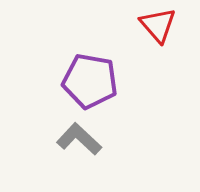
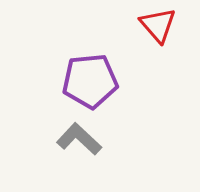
purple pentagon: rotated 16 degrees counterclockwise
